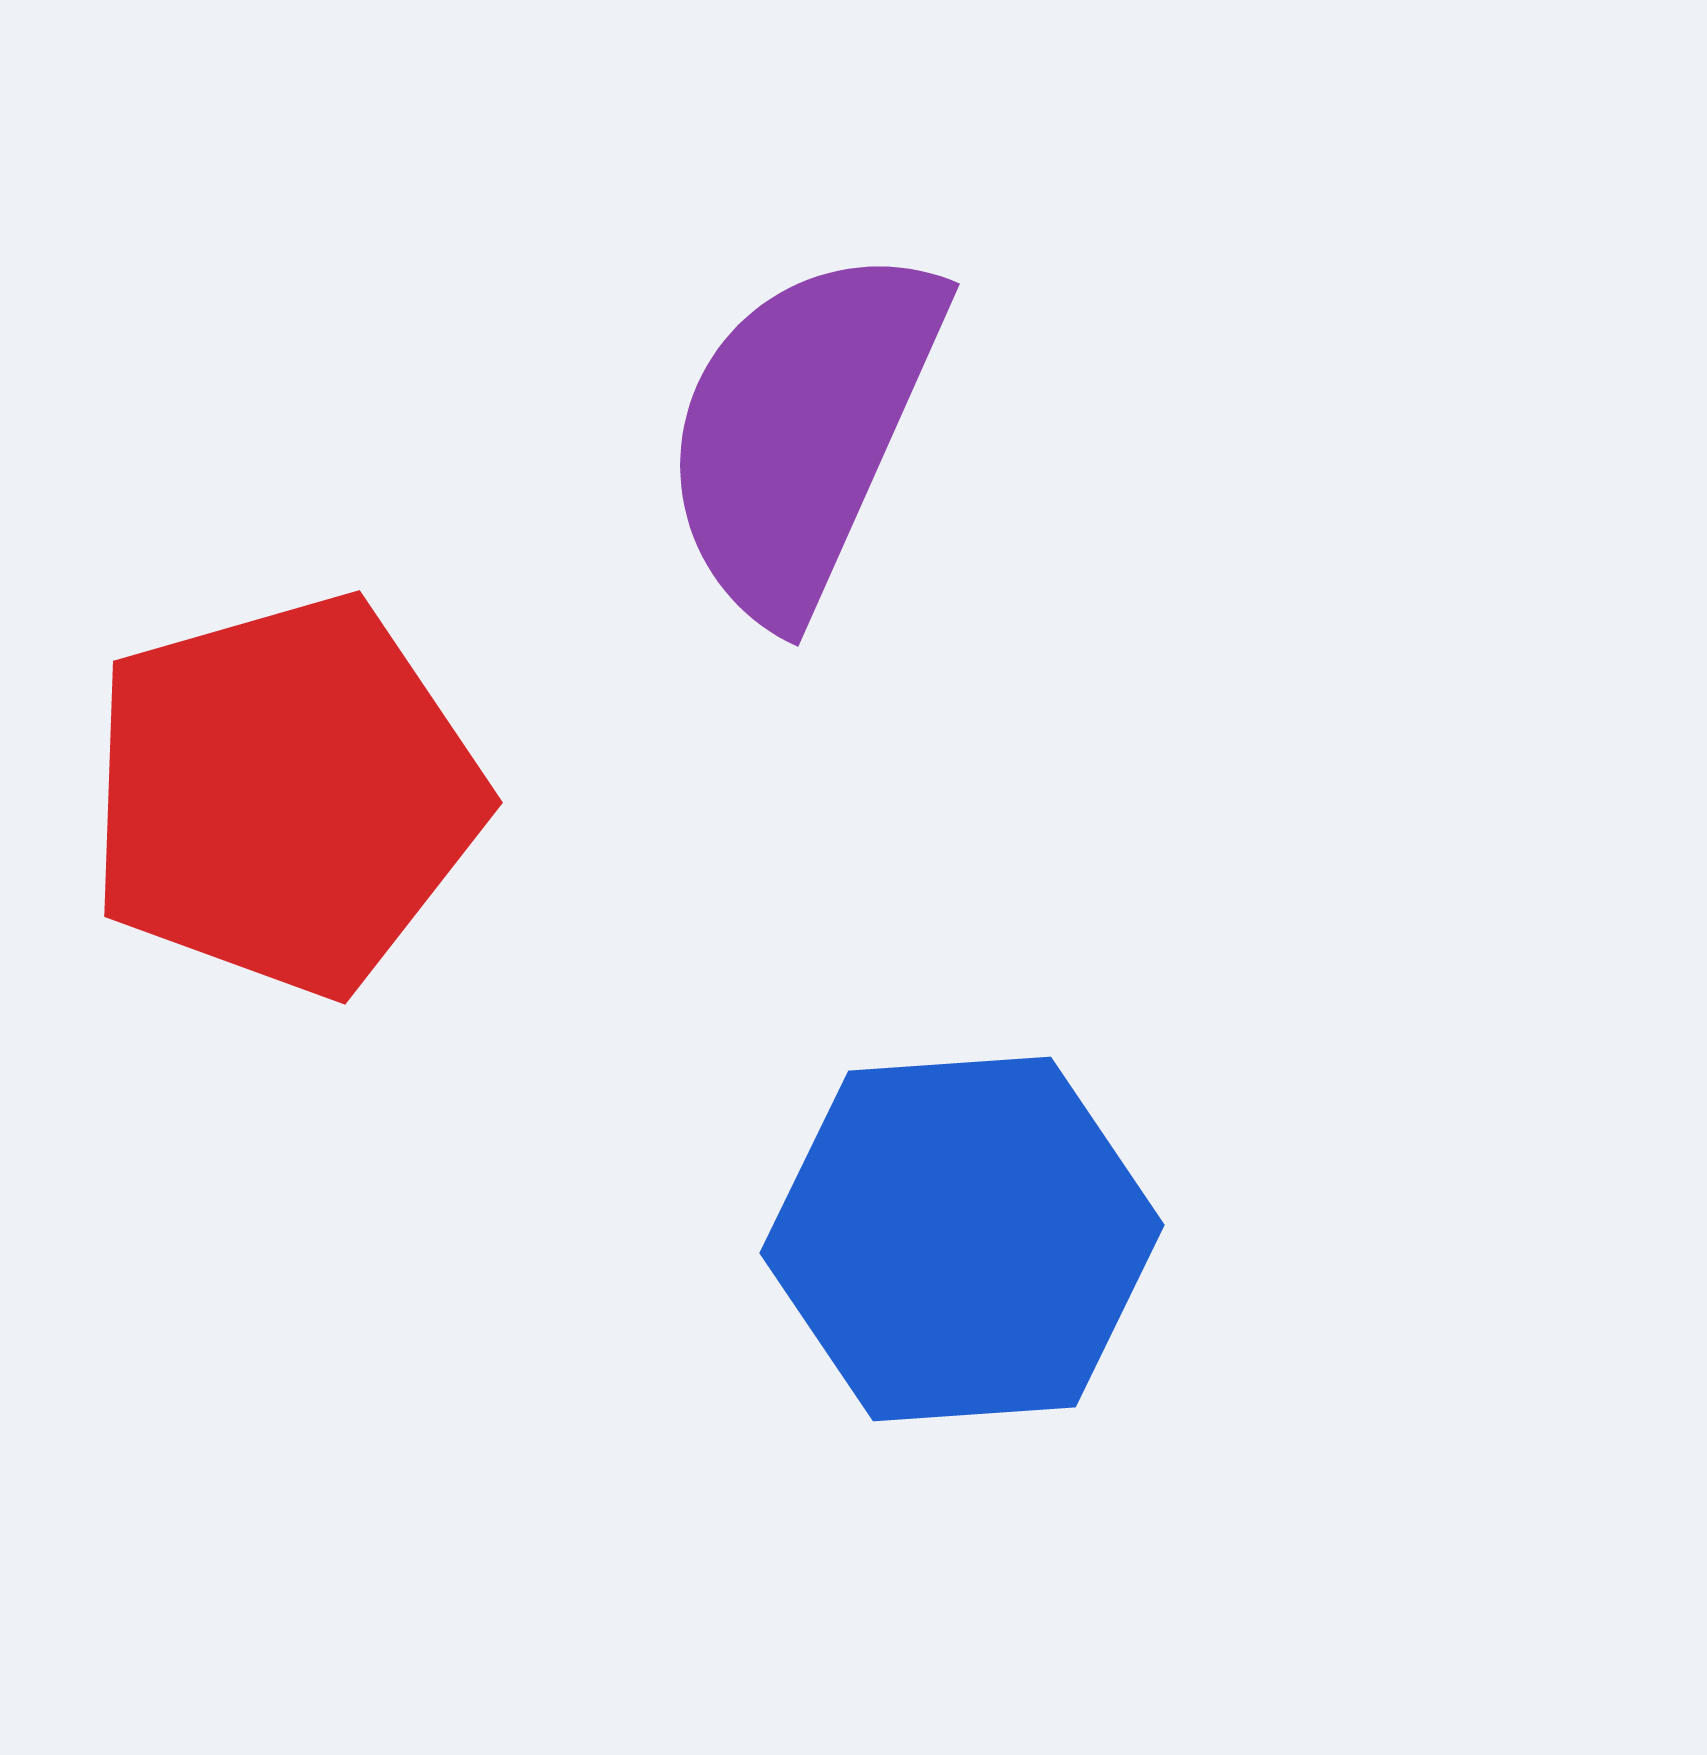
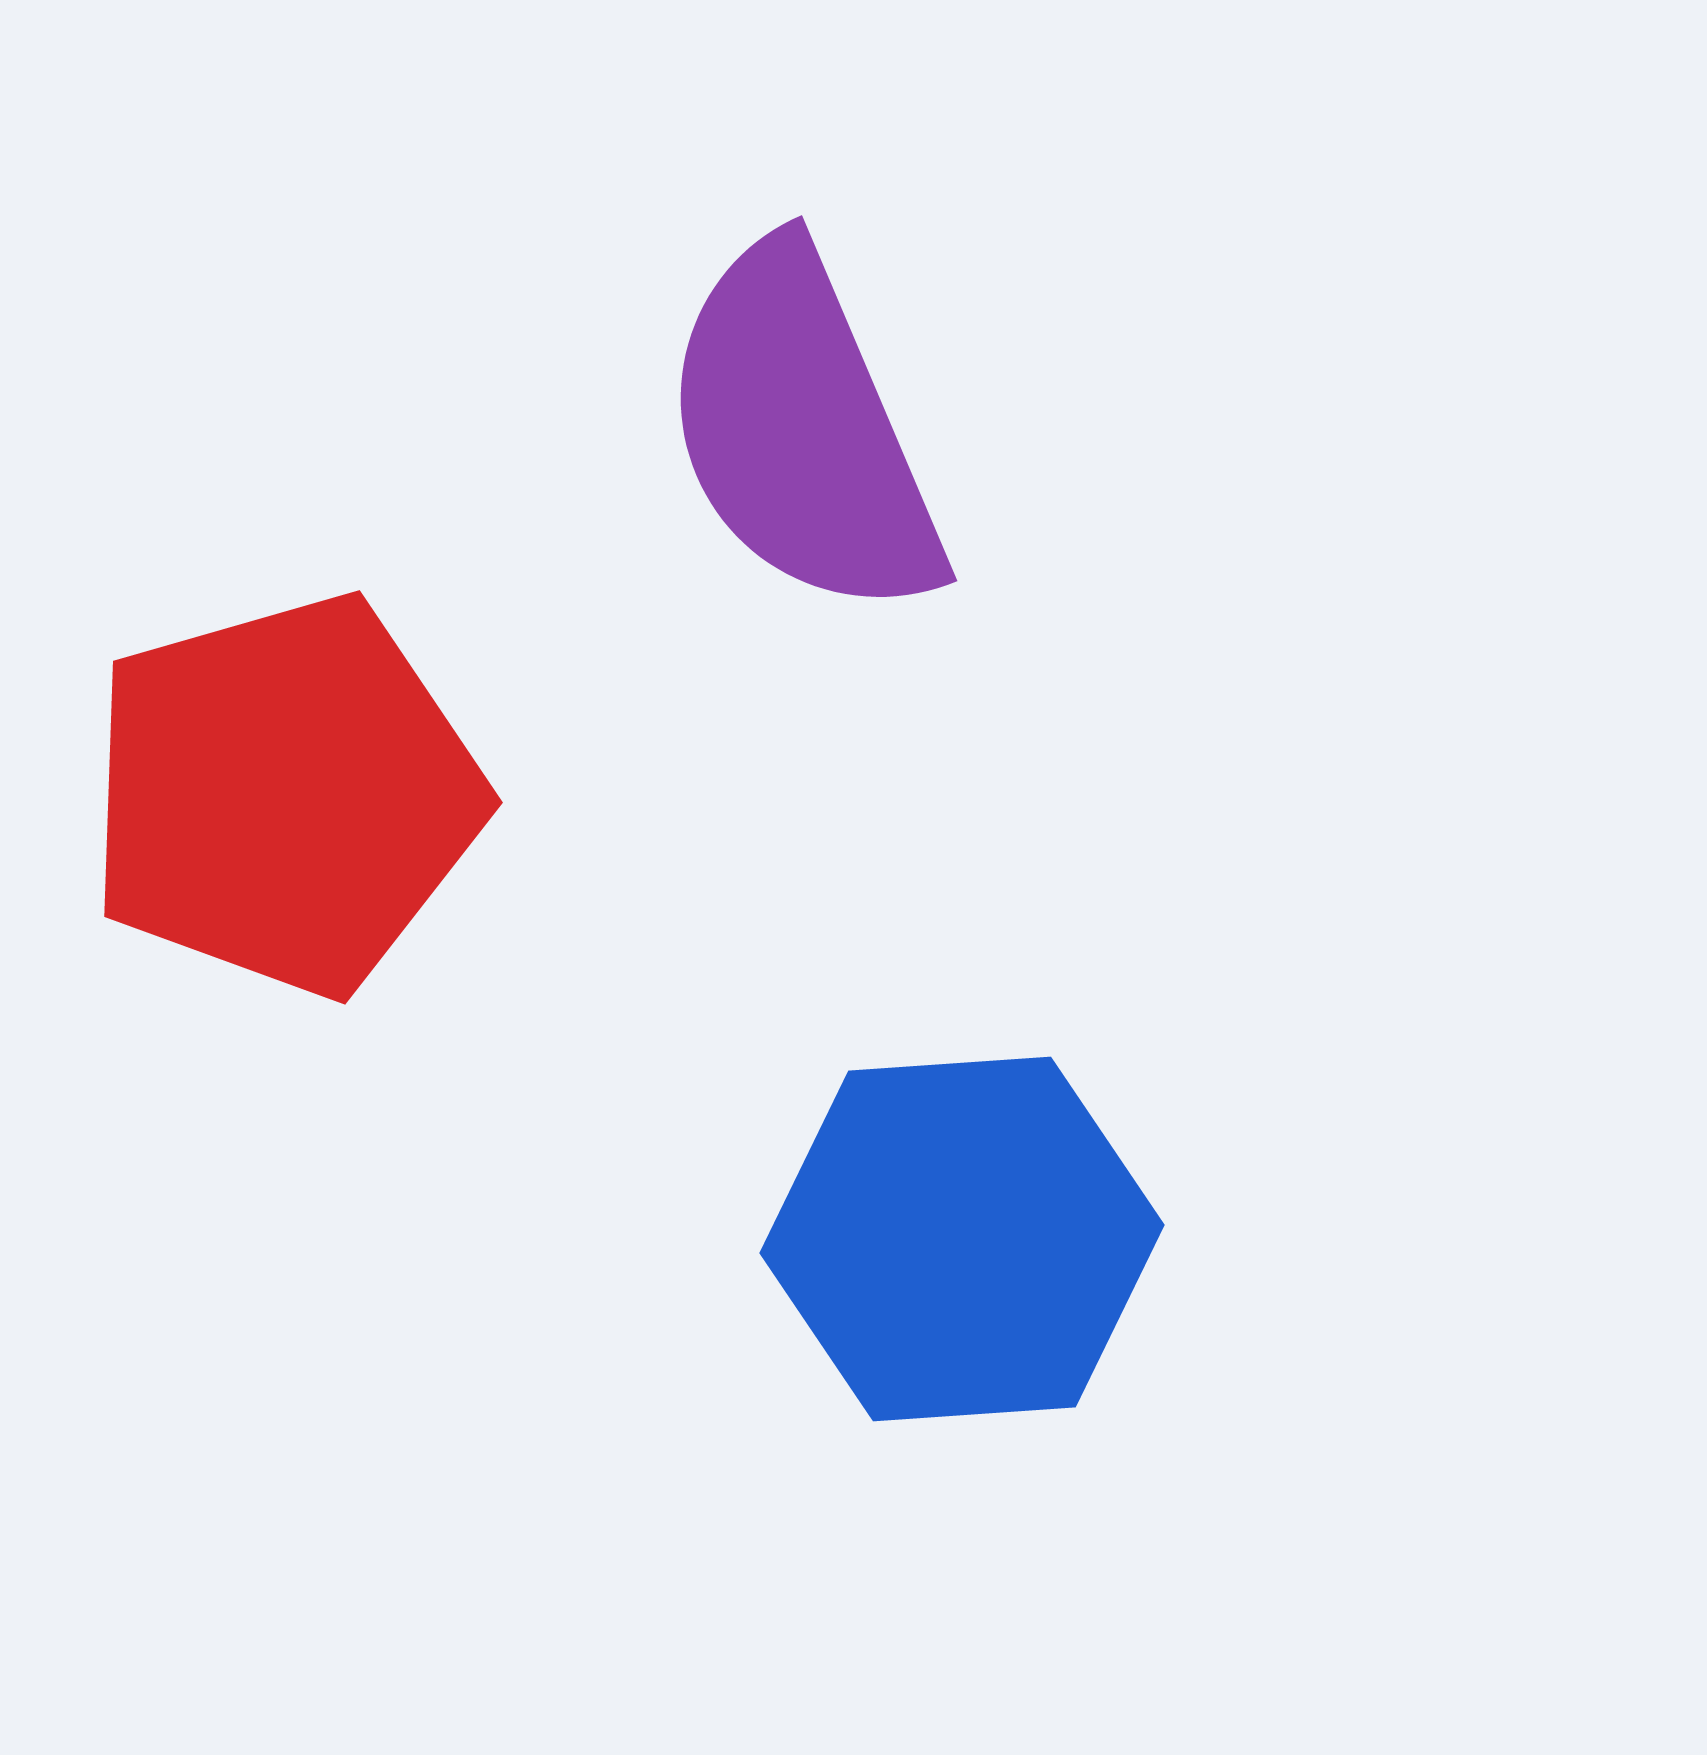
purple semicircle: rotated 47 degrees counterclockwise
